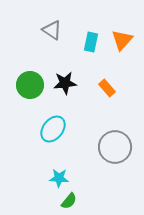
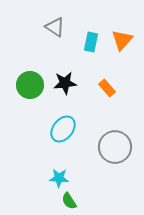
gray triangle: moved 3 px right, 3 px up
cyan ellipse: moved 10 px right
green semicircle: rotated 108 degrees clockwise
